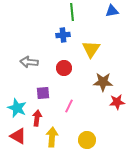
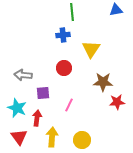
blue triangle: moved 4 px right, 1 px up
gray arrow: moved 6 px left, 13 px down
pink line: moved 1 px up
red triangle: moved 1 px right, 1 px down; rotated 24 degrees clockwise
yellow circle: moved 5 px left
